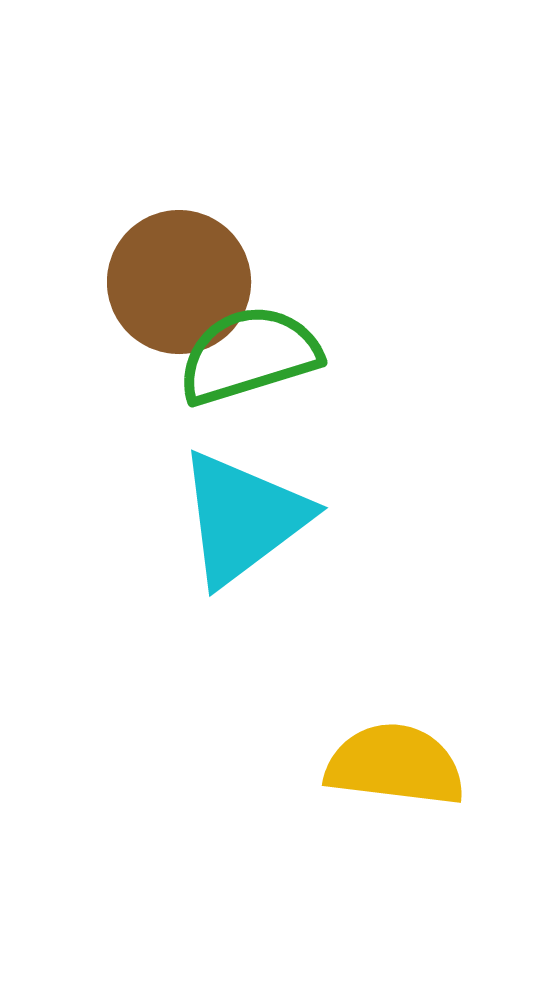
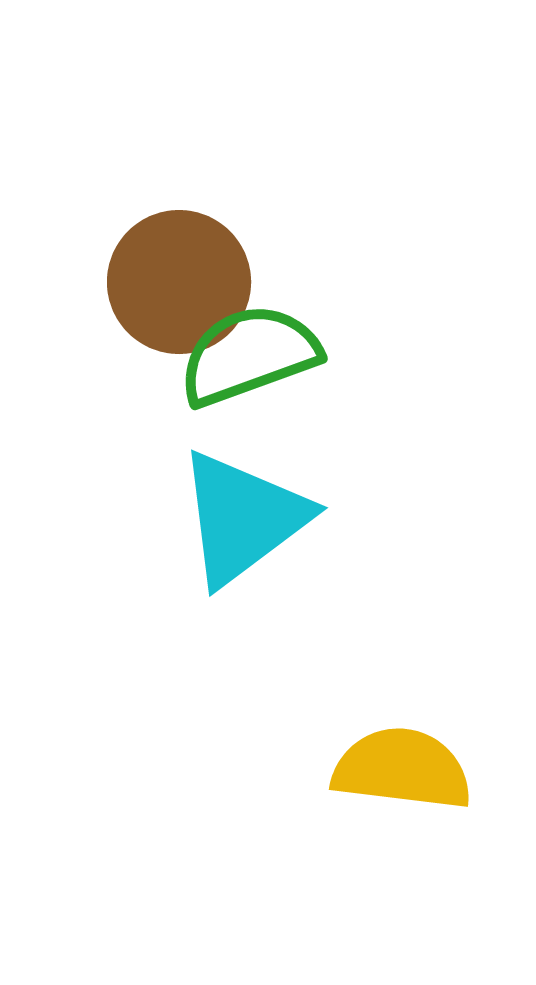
green semicircle: rotated 3 degrees counterclockwise
yellow semicircle: moved 7 px right, 4 px down
